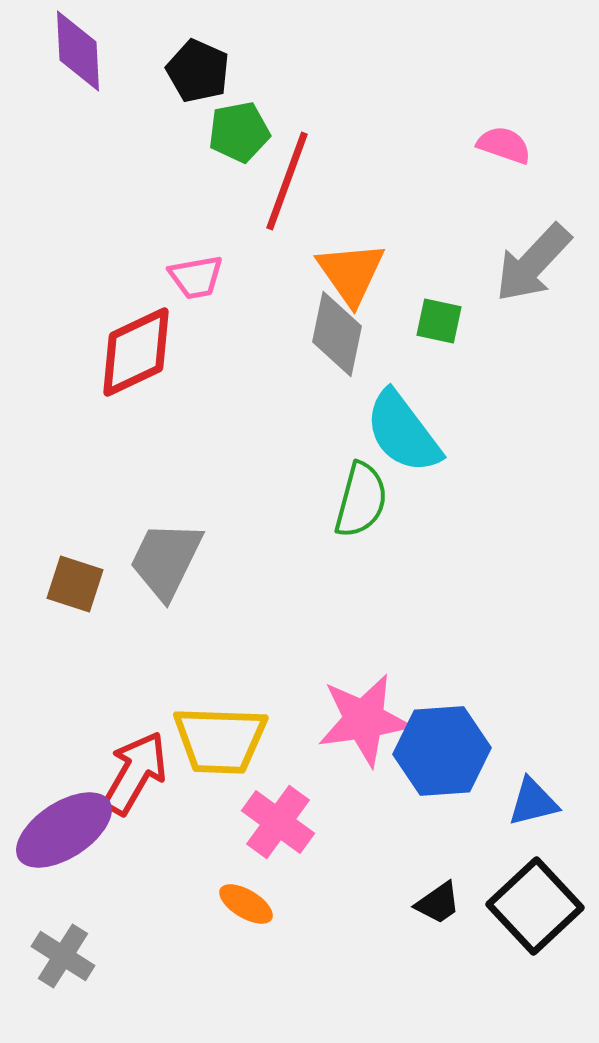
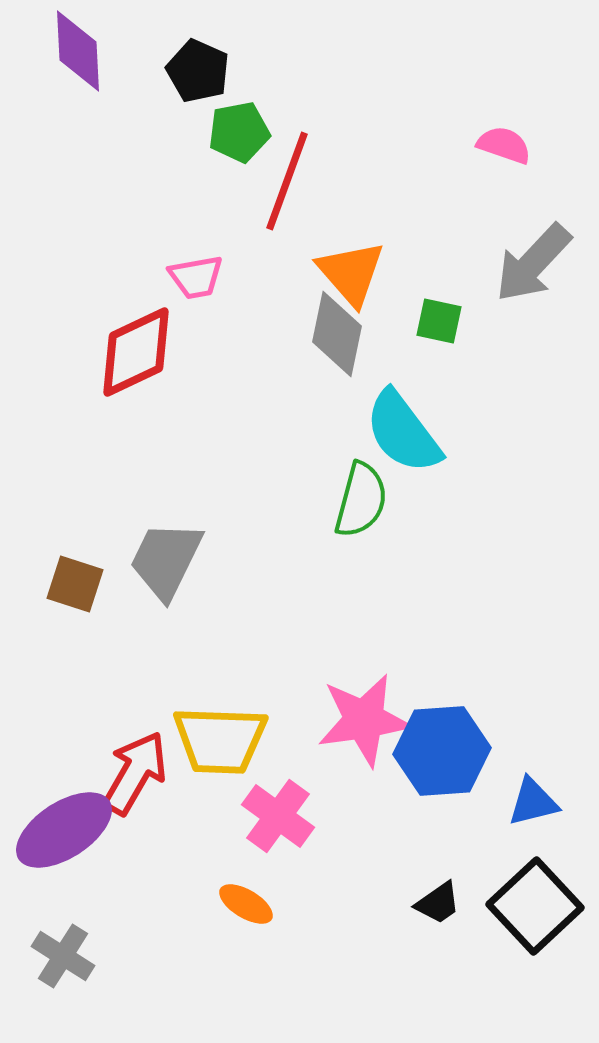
orange triangle: rotated 6 degrees counterclockwise
pink cross: moved 6 px up
